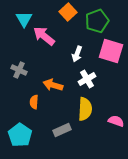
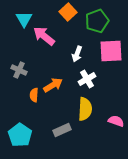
pink square: rotated 20 degrees counterclockwise
orange arrow: rotated 132 degrees clockwise
orange semicircle: moved 7 px up
